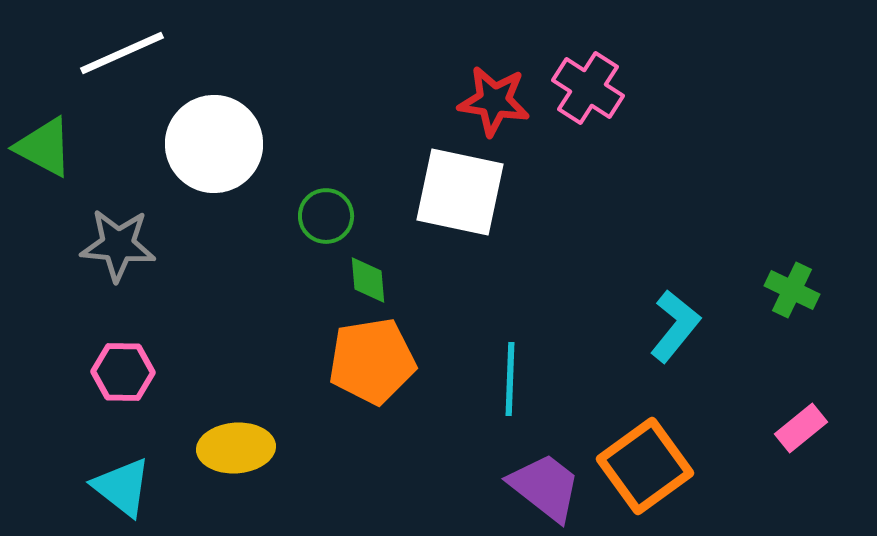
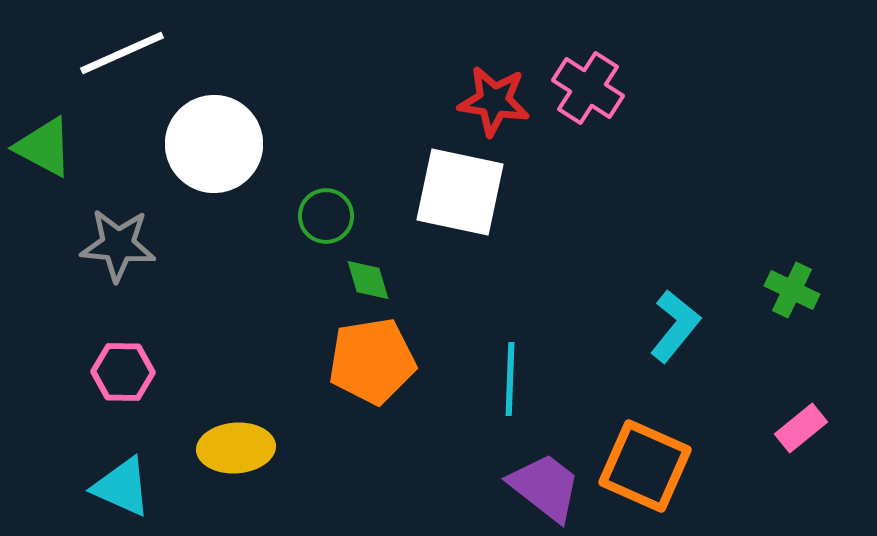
green diamond: rotated 12 degrees counterclockwise
orange square: rotated 30 degrees counterclockwise
cyan triangle: rotated 14 degrees counterclockwise
